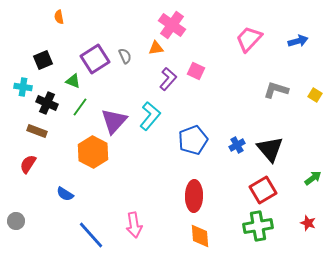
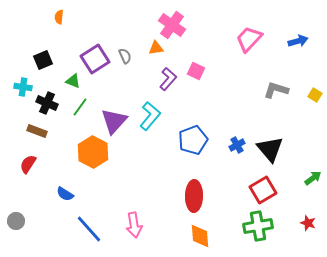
orange semicircle: rotated 16 degrees clockwise
blue line: moved 2 px left, 6 px up
